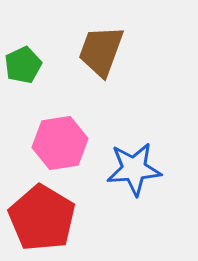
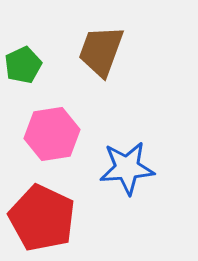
pink hexagon: moved 8 px left, 9 px up
blue star: moved 7 px left, 1 px up
red pentagon: rotated 6 degrees counterclockwise
